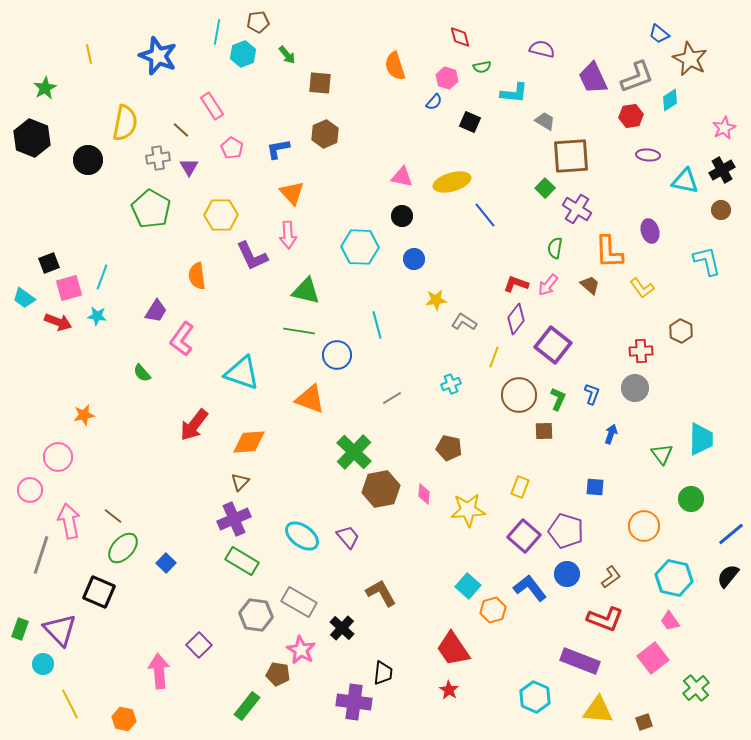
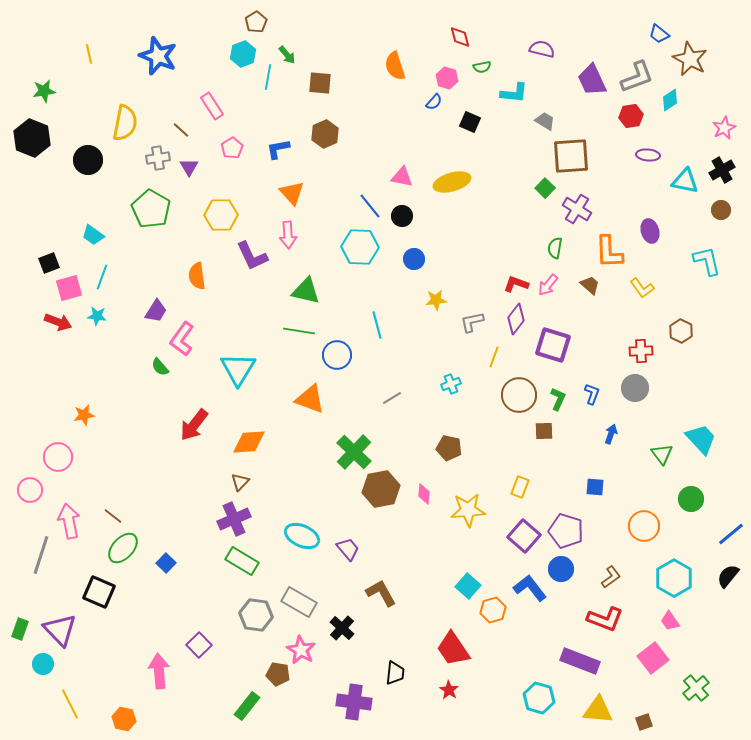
brown pentagon at (258, 22): moved 2 px left; rotated 25 degrees counterclockwise
cyan line at (217, 32): moved 51 px right, 45 px down
purple trapezoid at (593, 78): moved 1 px left, 2 px down
green star at (45, 88): moved 1 px left, 3 px down; rotated 20 degrees clockwise
pink pentagon at (232, 148): rotated 10 degrees clockwise
blue line at (485, 215): moved 115 px left, 9 px up
cyan trapezoid at (24, 298): moved 69 px right, 63 px up
gray L-shape at (464, 322): moved 8 px right; rotated 45 degrees counterclockwise
purple square at (553, 345): rotated 21 degrees counterclockwise
green semicircle at (142, 373): moved 18 px right, 6 px up
cyan triangle at (242, 373): moved 4 px left, 4 px up; rotated 42 degrees clockwise
cyan trapezoid at (701, 439): rotated 44 degrees counterclockwise
cyan ellipse at (302, 536): rotated 12 degrees counterclockwise
purple trapezoid at (348, 537): moved 12 px down
blue circle at (567, 574): moved 6 px left, 5 px up
cyan hexagon at (674, 578): rotated 18 degrees clockwise
black trapezoid at (383, 673): moved 12 px right
cyan hexagon at (535, 697): moved 4 px right, 1 px down; rotated 8 degrees counterclockwise
